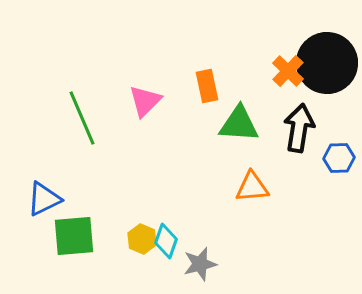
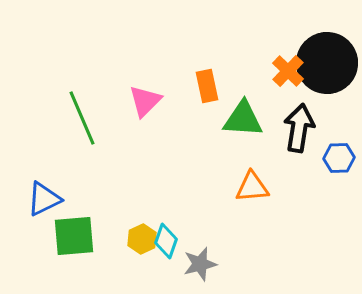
green triangle: moved 4 px right, 5 px up
yellow hexagon: rotated 12 degrees clockwise
